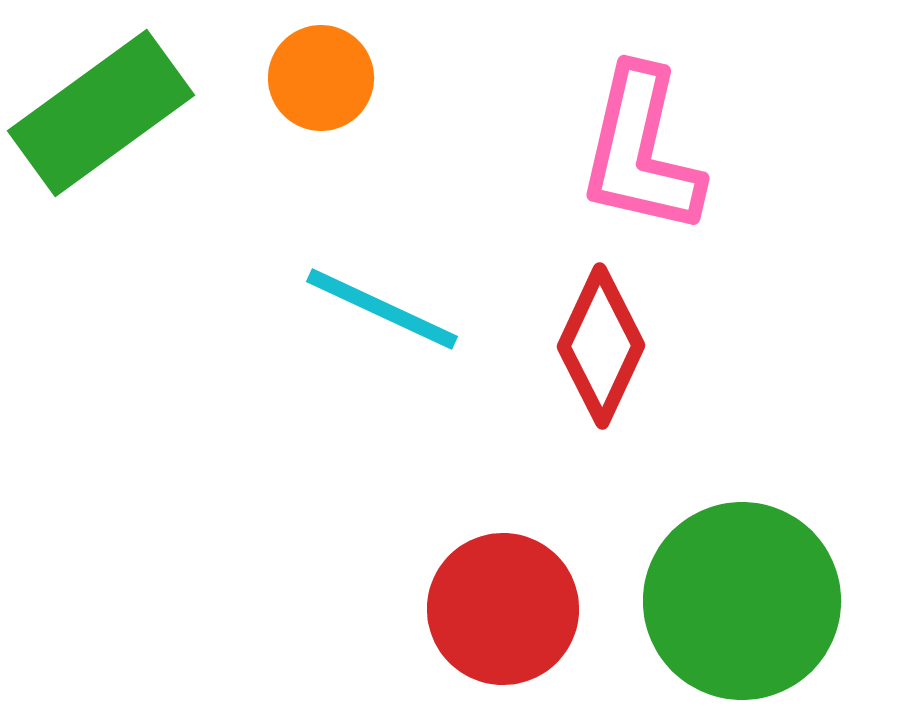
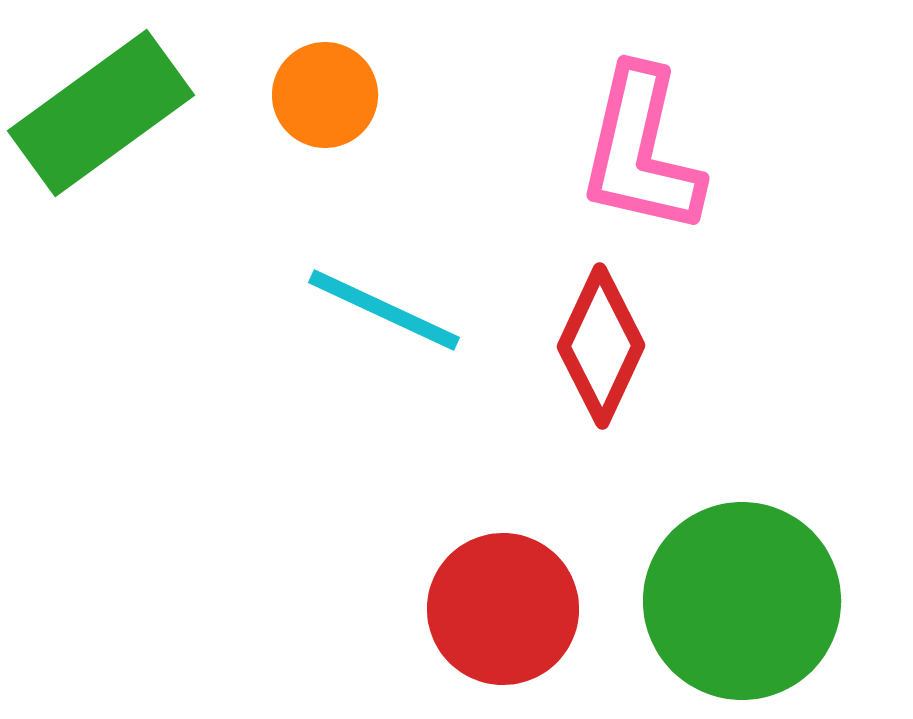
orange circle: moved 4 px right, 17 px down
cyan line: moved 2 px right, 1 px down
